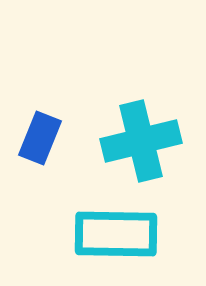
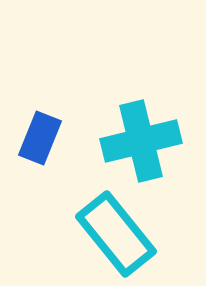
cyan rectangle: rotated 50 degrees clockwise
